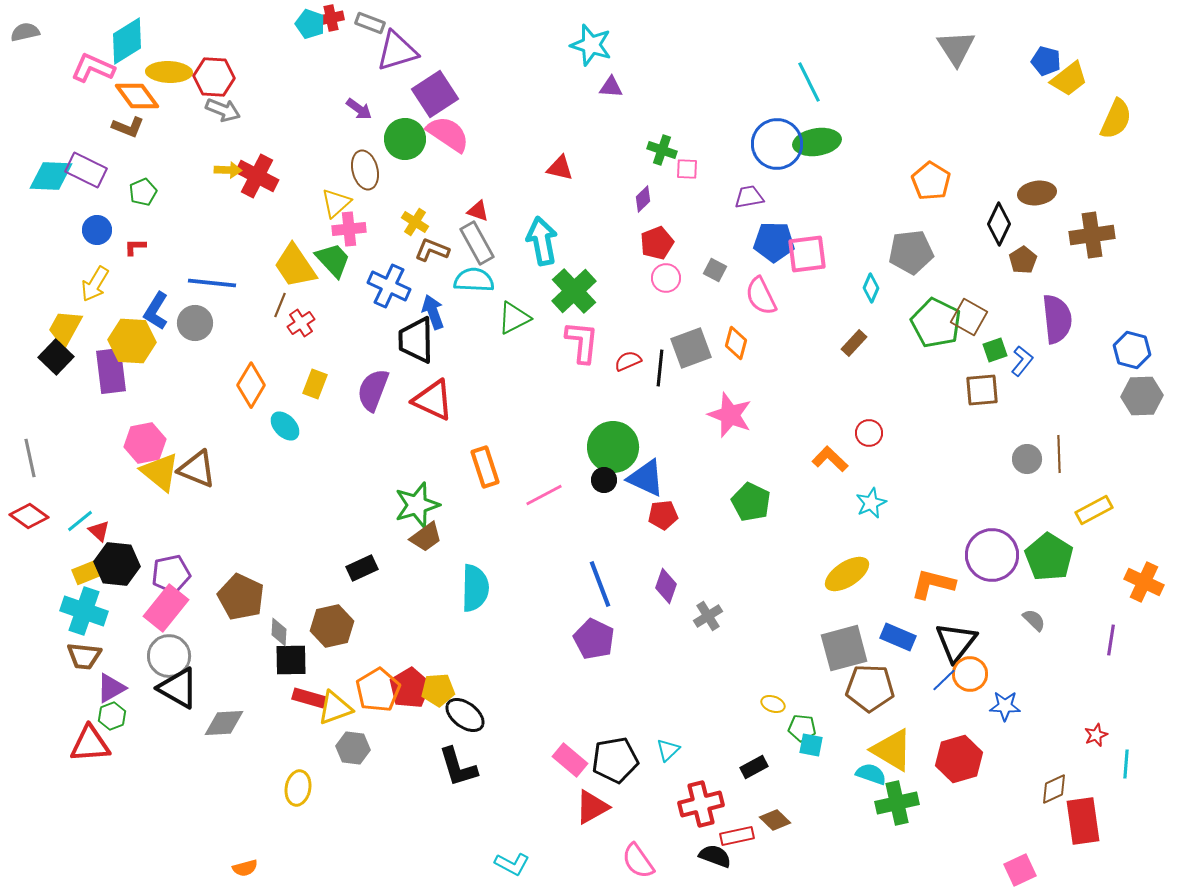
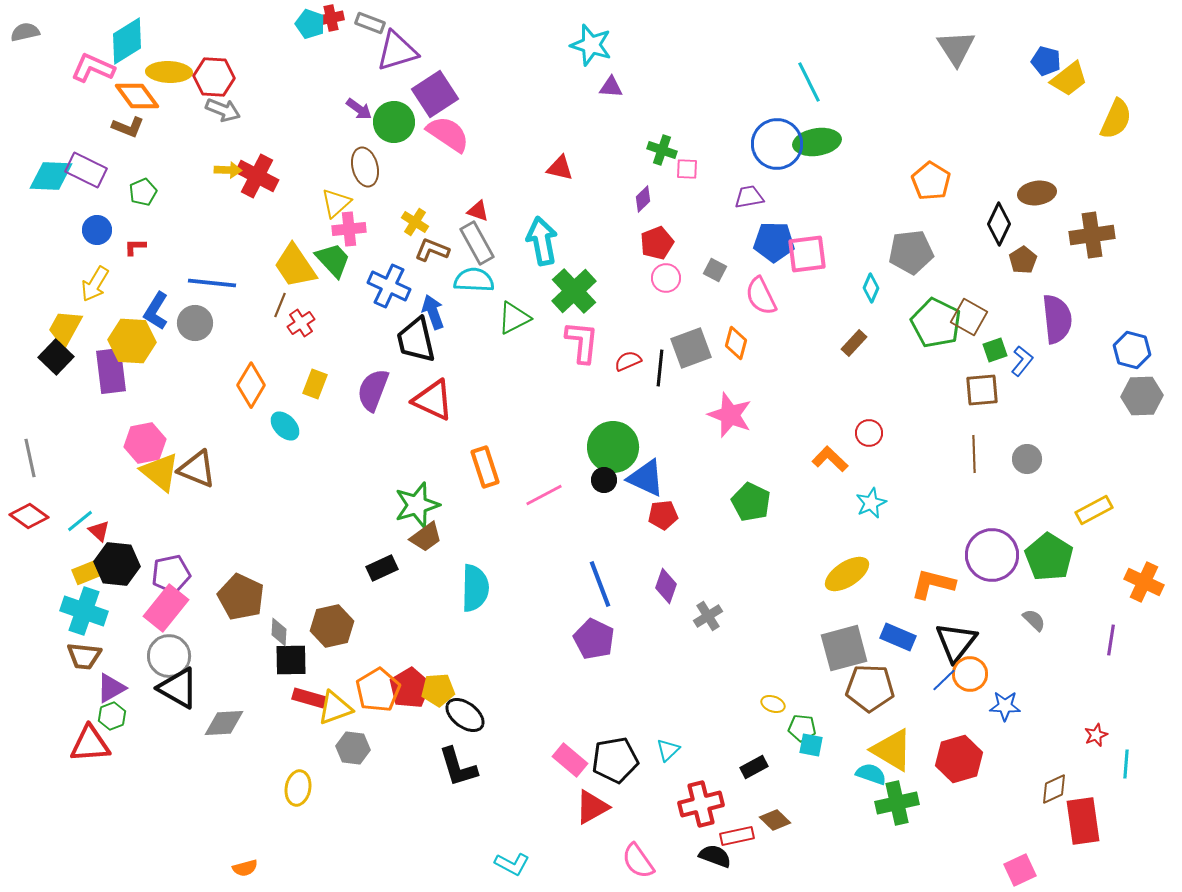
green circle at (405, 139): moved 11 px left, 17 px up
brown ellipse at (365, 170): moved 3 px up
black trapezoid at (416, 340): rotated 12 degrees counterclockwise
brown line at (1059, 454): moved 85 px left
black rectangle at (362, 568): moved 20 px right
